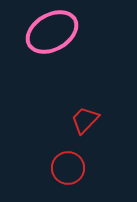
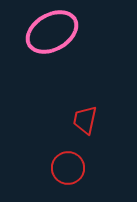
red trapezoid: rotated 32 degrees counterclockwise
